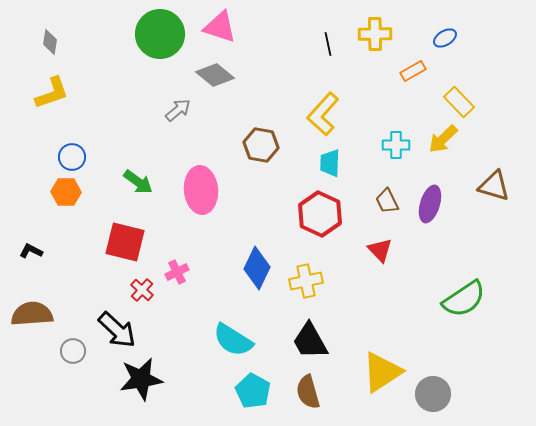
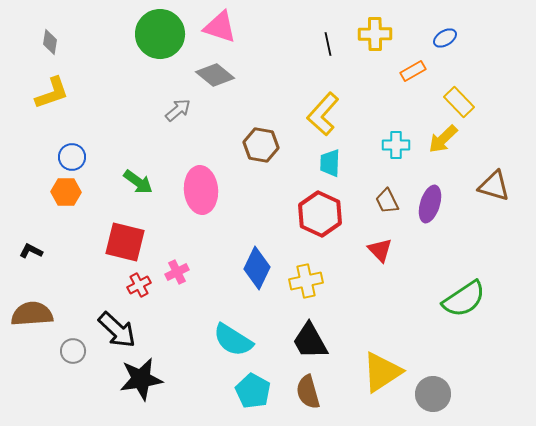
red cross at (142, 290): moved 3 px left, 5 px up; rotated 20 degrees clockwise
